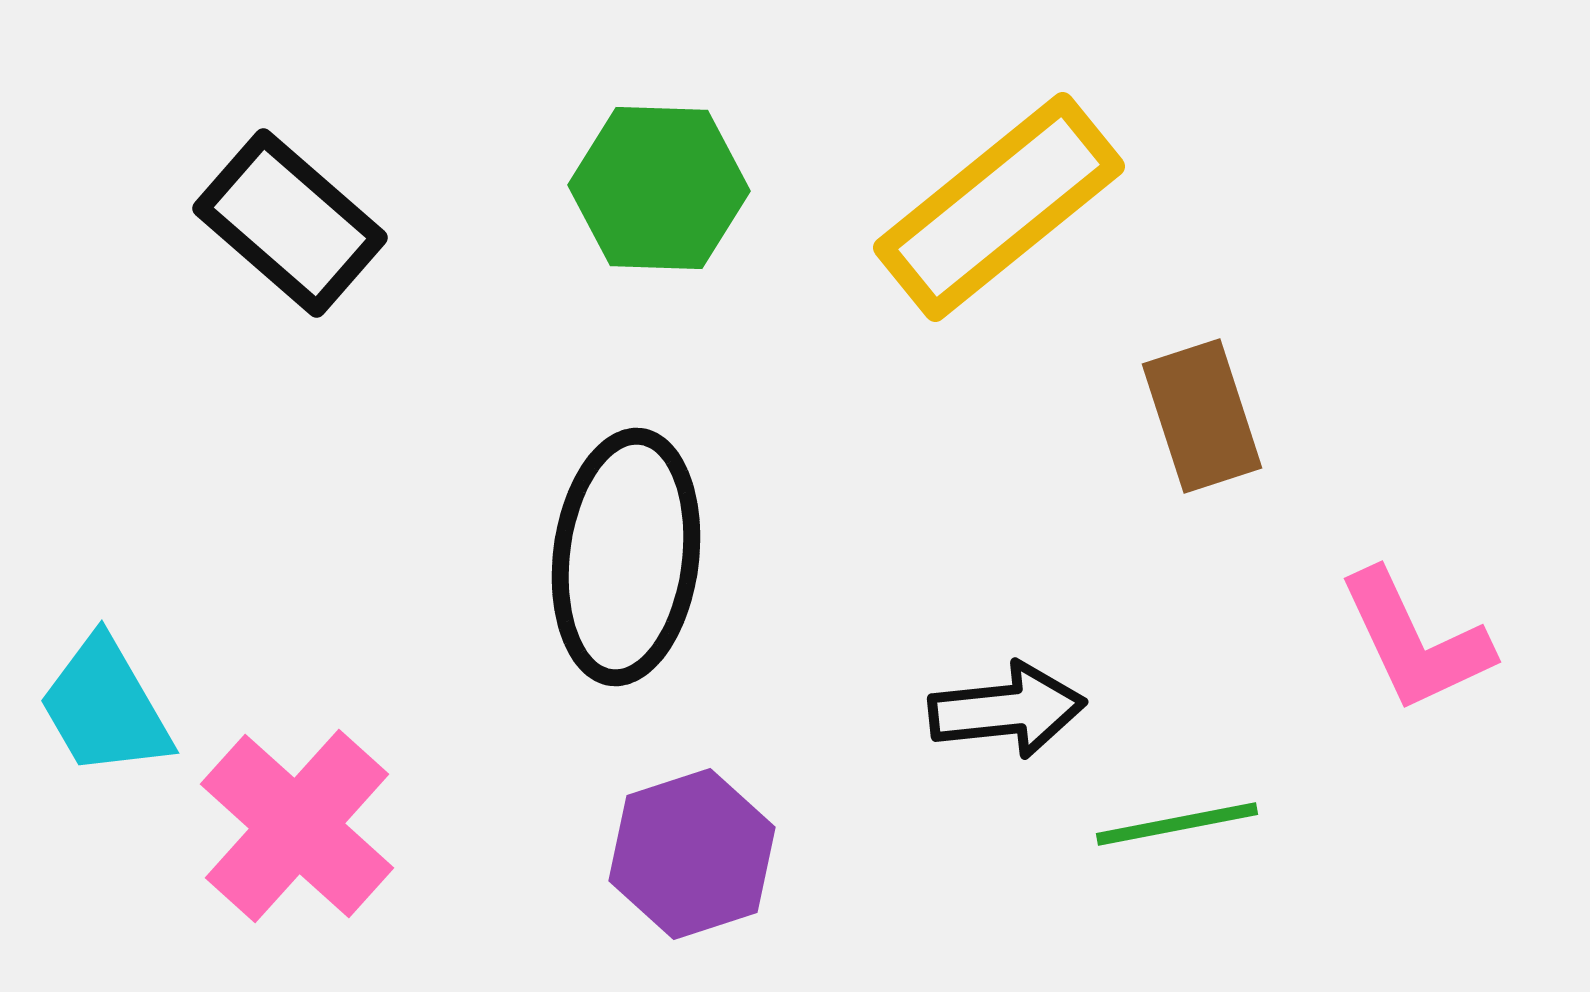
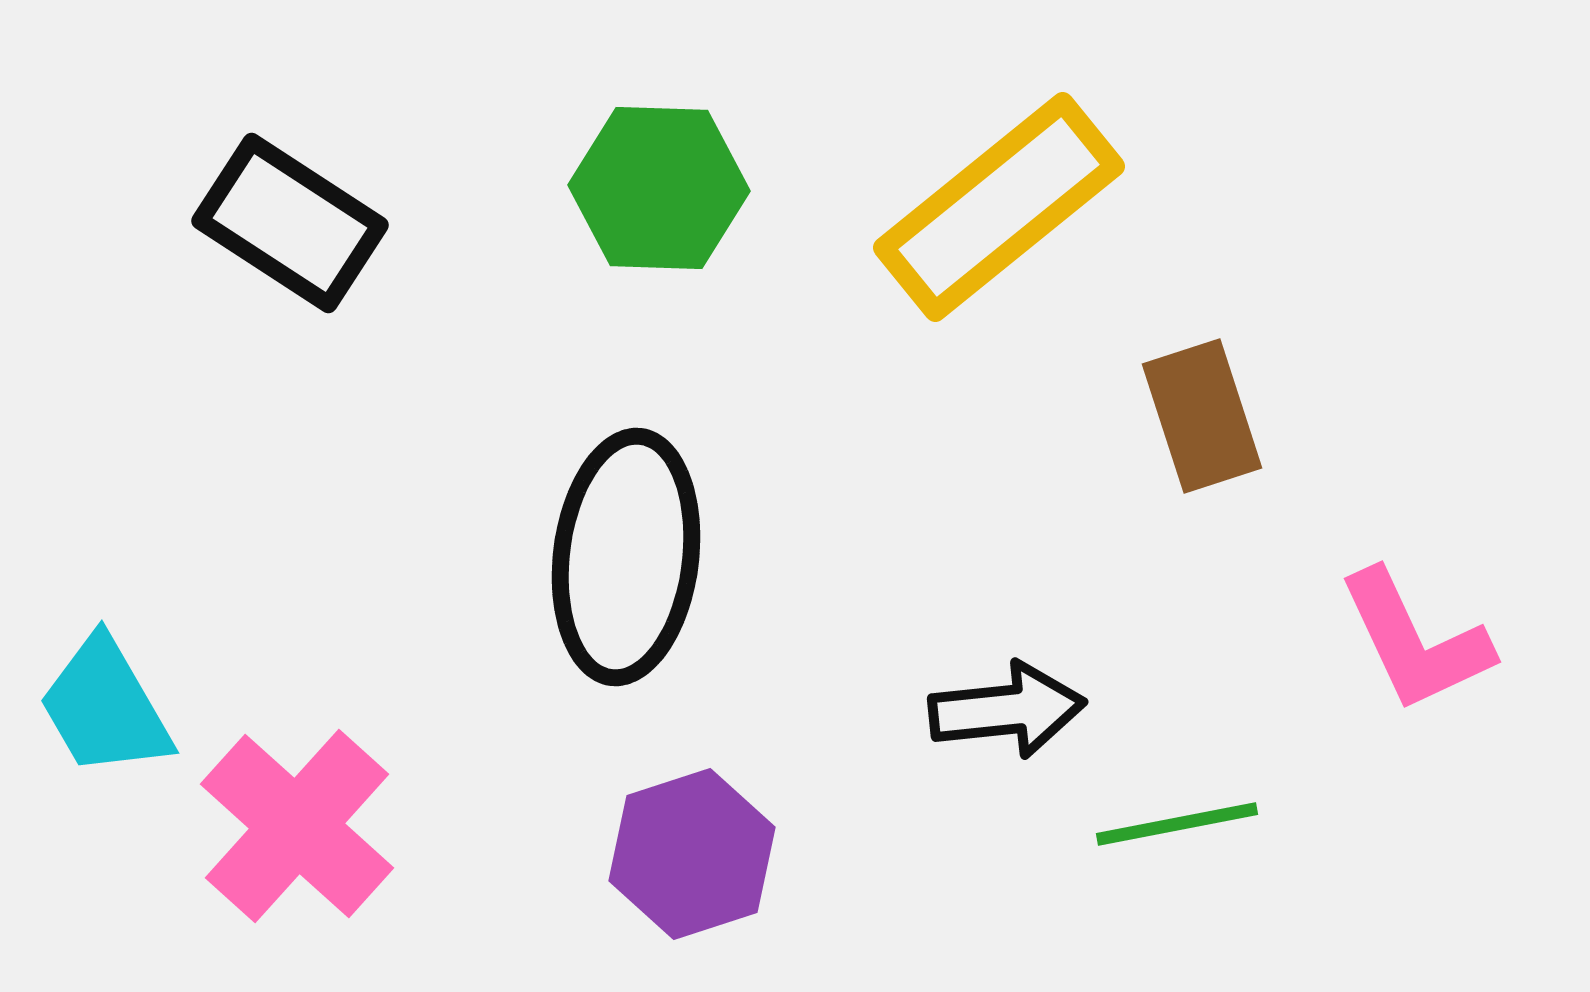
black rectangle: rotated 8 degrees counterclockwise
